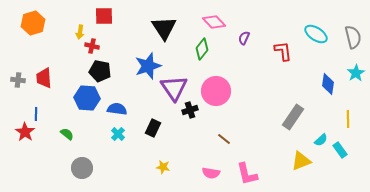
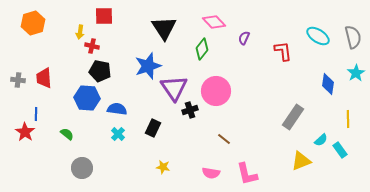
cyan ellipse: moved 2 px right, 2 px down
